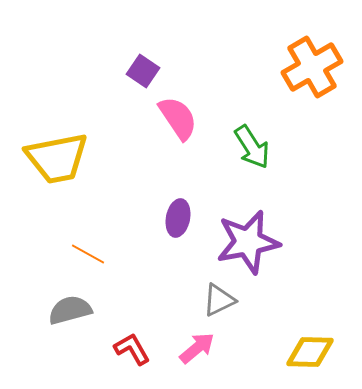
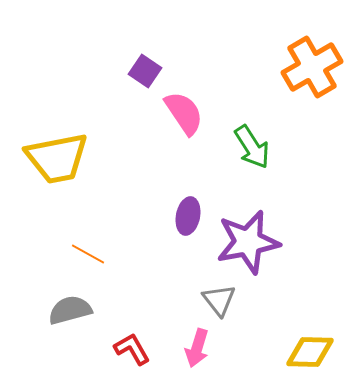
purple square: moved 2 px right
pink semicircle: moved 6 px right, 5 px up
purple ellipse: moved 10 px right, 2 px up
gray triangle: rotated 42 degrees counterclockwise
pink arrow: rotated 147 degrees clockwise
